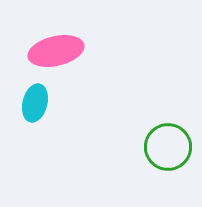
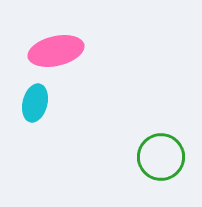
green circle: moved 7 px left, 10 px down
